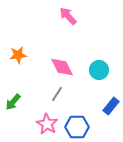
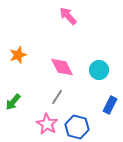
orange star: rotated 12 degrees counterclockwise
gray line: moved 3 px down
blue rectangle: moved 1 px left, 1 px up; rotated 12 degrees counterclockwise
blue hexagon: rotated 15 degrees clockwise
